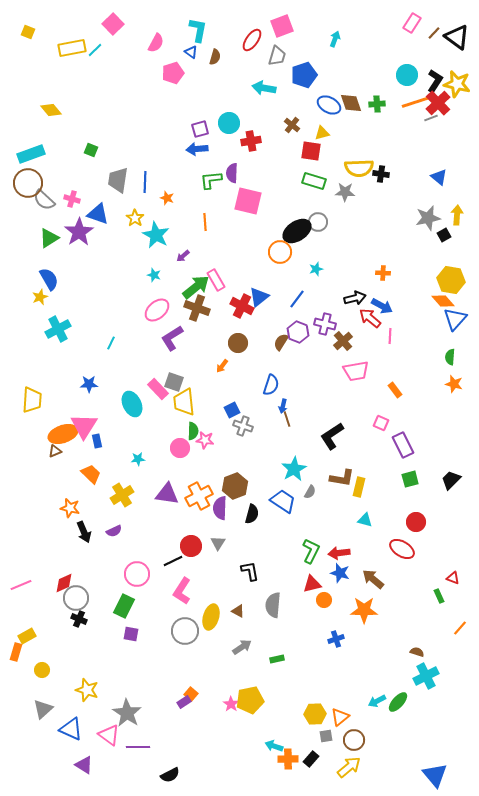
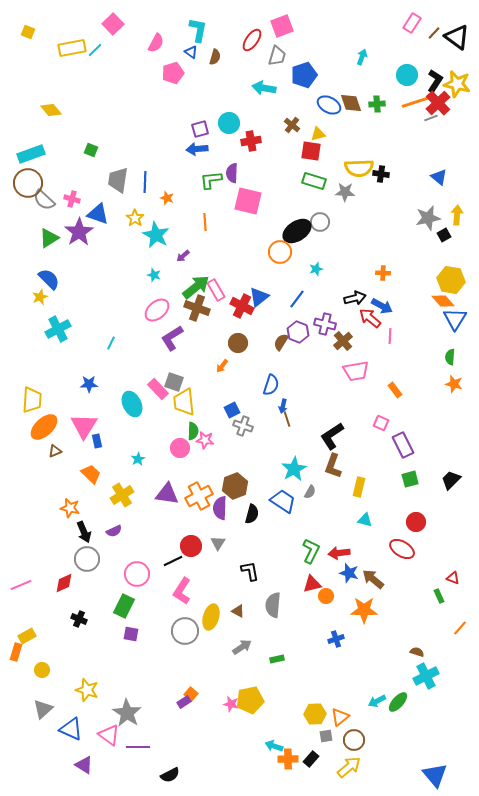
cyan arrow at (335, 39): moved 27 px right, 18 px down
yellow triangle at (322, 133): moved 4 px left, 1 px down
gray circle at (318, 222): moved 2 px right
blue semicircle at (49, 279): rotated 15 degrees counterclockwise
pink rectangle at (216, 280): moved 10 px down
blue triangle at (455, 319): rotated 10 degrees counterclockwise
orange ellipse at (63, 434): moved 19 px left, 7 px up; rotated 24 degrees counterclockwise
cyan star at (138, 459): rotated 24 degrees counterclockwise
brown L-shape at (342, 478): moved 9 px left, 12 px up; rotated 100 degrees clockwise
blue star at (340, 573): moved 9 px right
gray circle at (76, 598): moved 11 px right, 39 px up
orange circle at (324, 600): moved 2 px right, 4 px up
pink star at (231, 704): rotated 21 degrees counterclockwise
